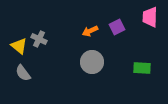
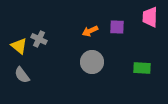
purple square: rotated 28 degrees clockwise
gray semicircle: moved 1 px left, 2 px down
